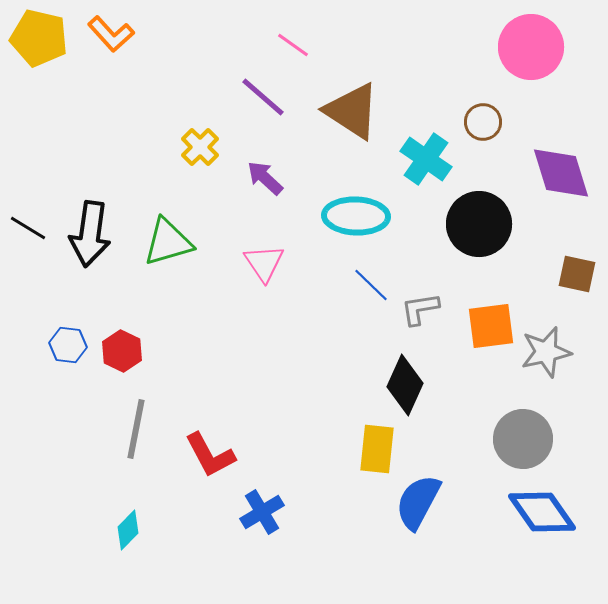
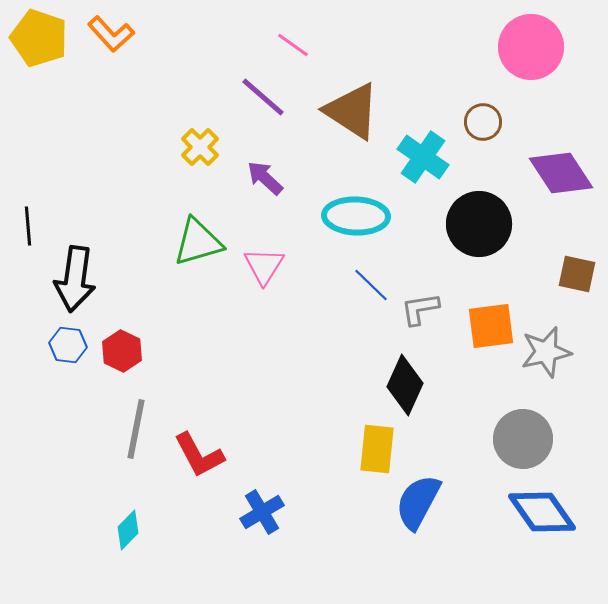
yellow pentagon: rotated 6 degrees clockwise
cyan cross: moved 3 px left, 2 px up
purple diamond: rotated 16 degrees counterclockwise
black line: moved 2 px up; rotated 54 degrees clockwise
black arrow: moved 15 px left, 45 px down
green triangle: moved 30 px right
pink triangle: moved 3 px down; rotated 6 degrees clockwise
red L-shape: moved 11 px left
